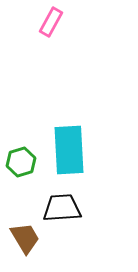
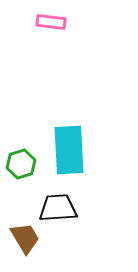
pink rectangle: rotated 68 degrees clockwise
green hexagon: moved 2 px down
black trapezoid: moved 4 px left
